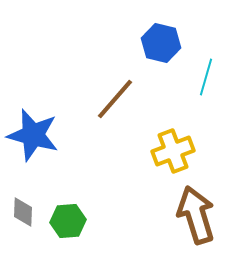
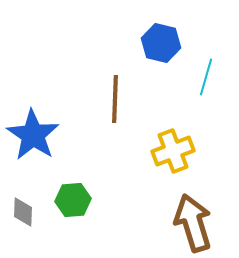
brown line: rotated 39 degrees counterclockwise
blue star: rotated 18 degrees clockwise
brown arrow: moved 3 px left, 8 px down
green hexagon: moved 5 px right, 21 px up
